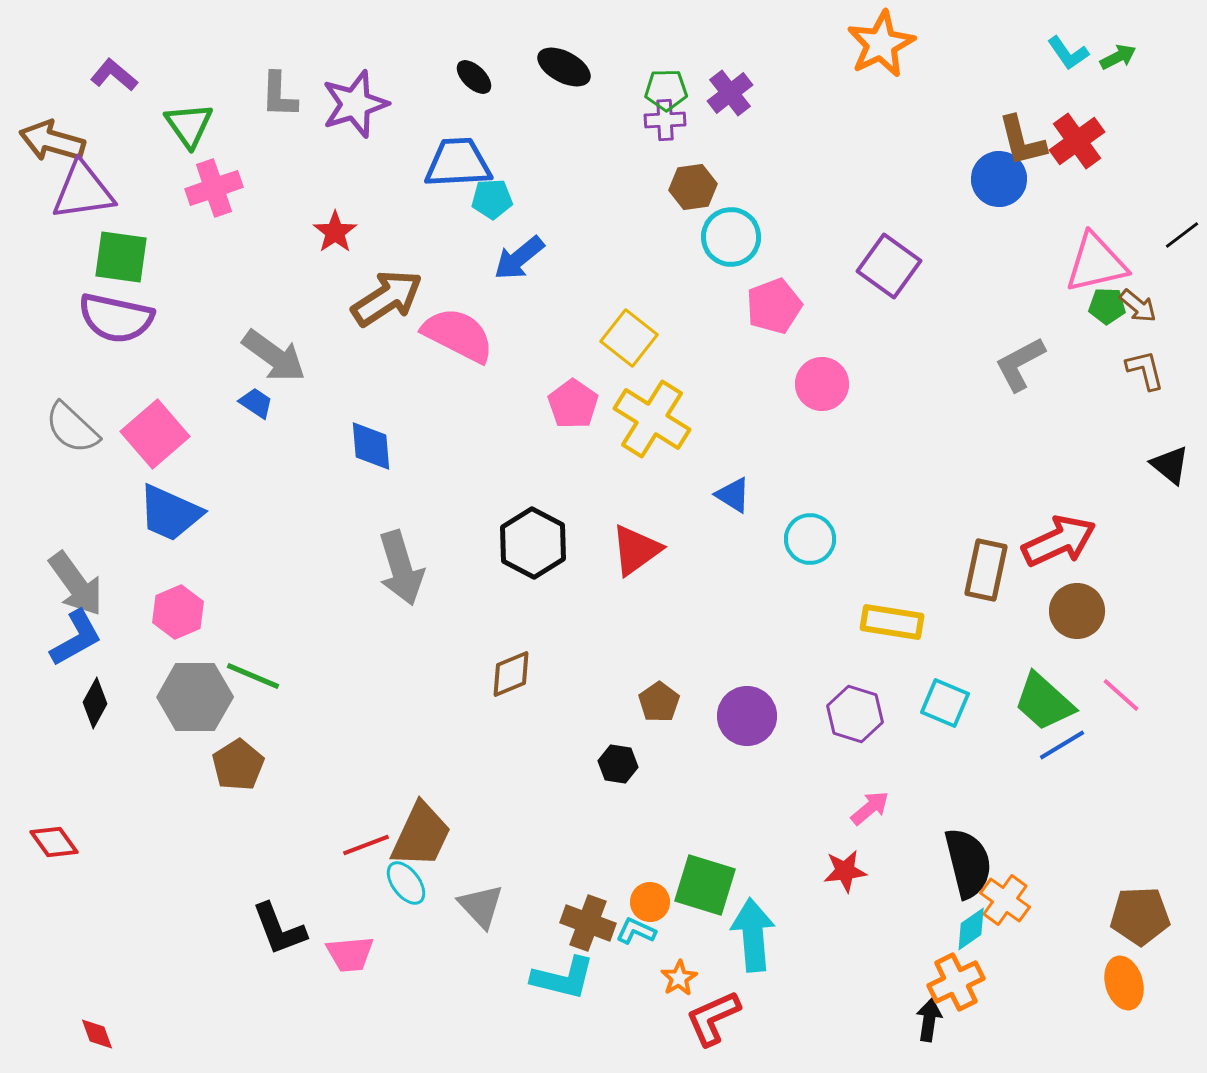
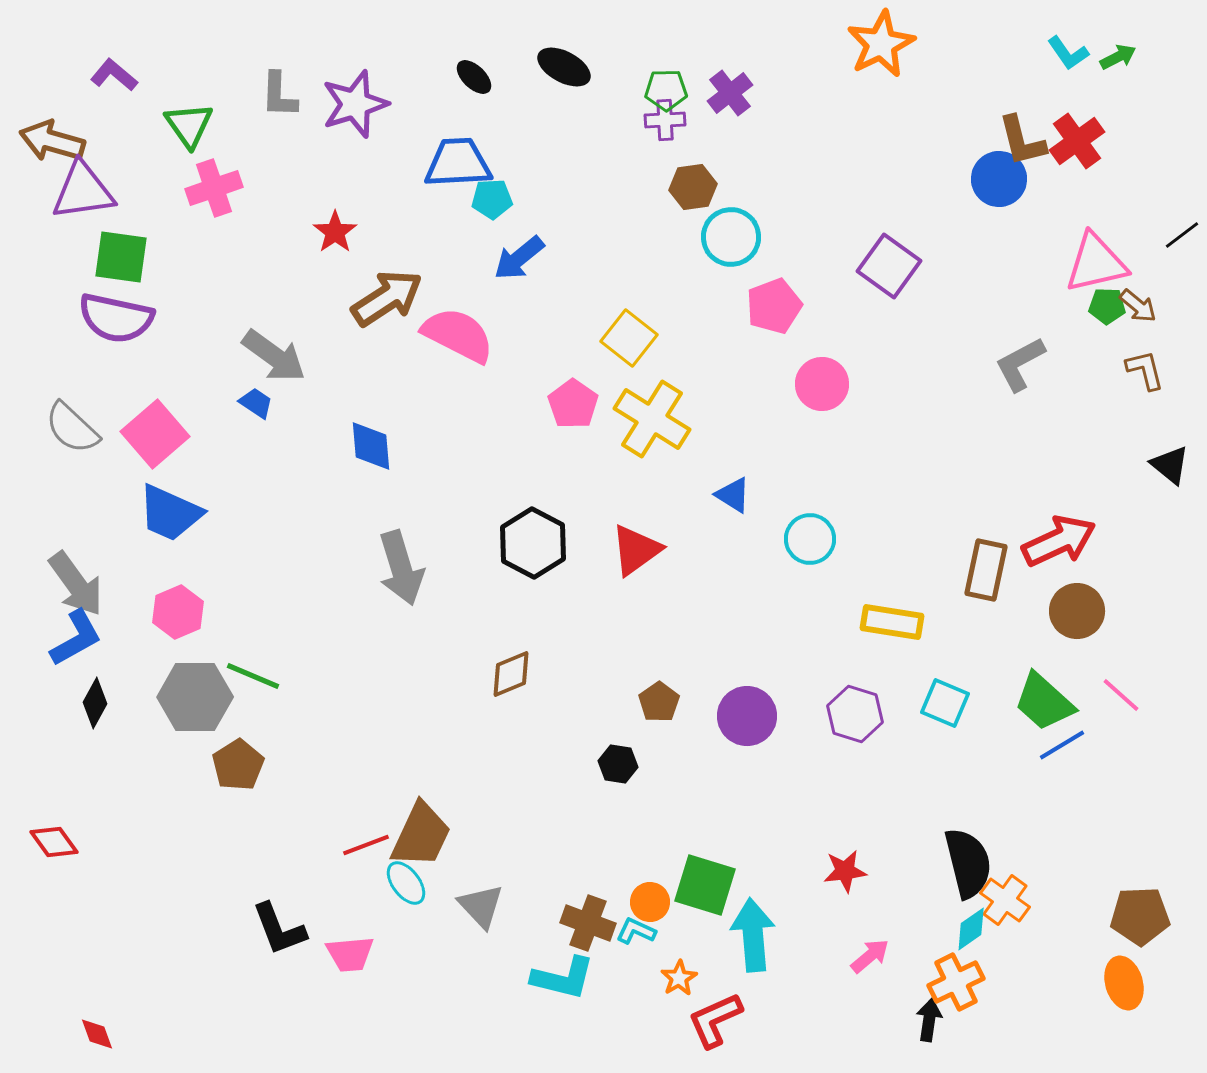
pink arrow at (870, 808): moved 148 px down
red L-shape at (713, 1018): moved 2 px right, 2 px down
